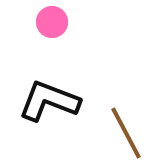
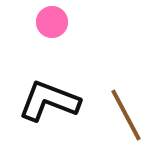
brown line: moved 18 px up
